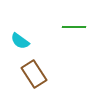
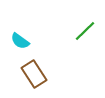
green line: moved 11 px right, 4 px down; rotated 45 degrees counterclockwise
